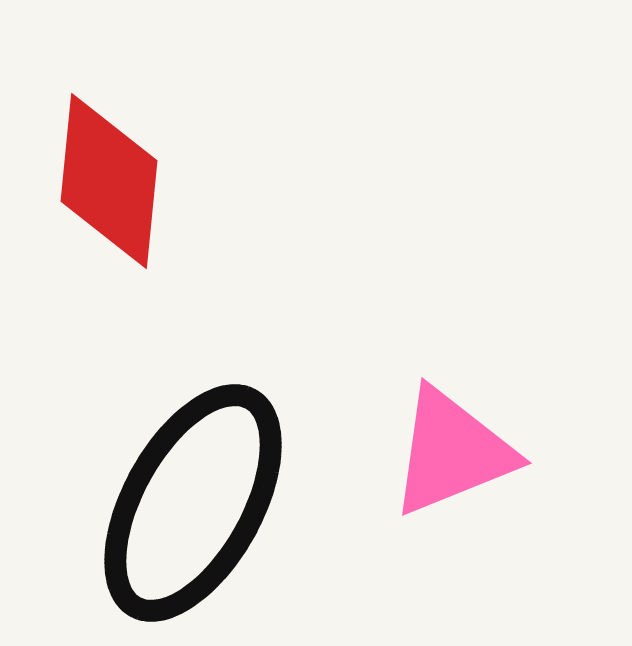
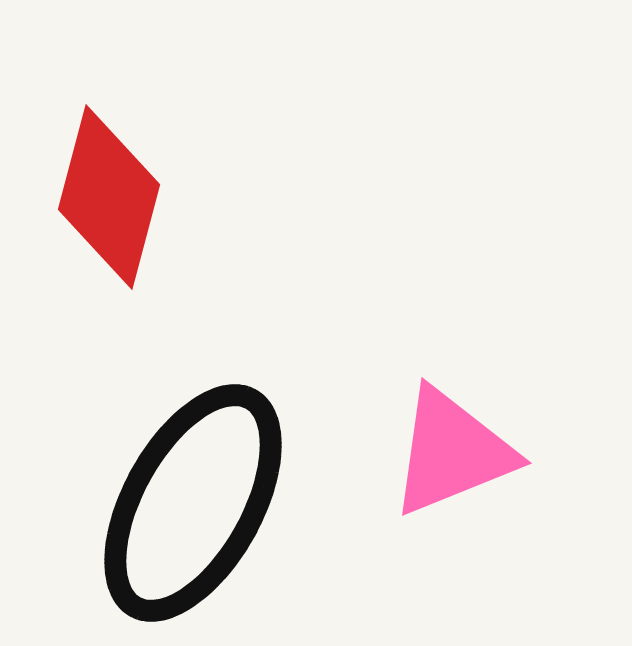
red diamond: moved 16 px down; rotated 9 degrees clockwise
